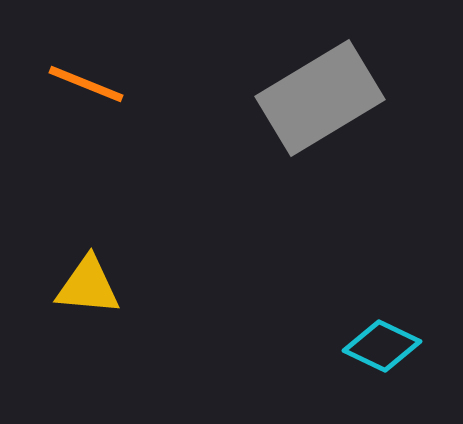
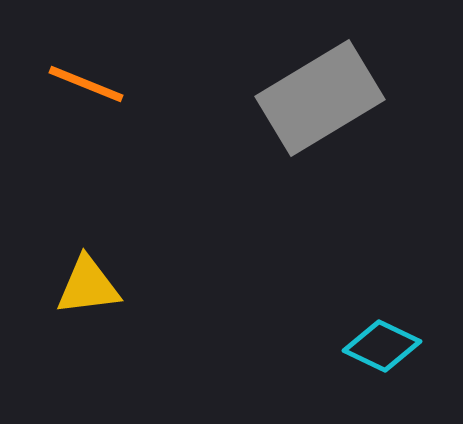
yellow triangle: rotated 12 degrees counterclockwise
